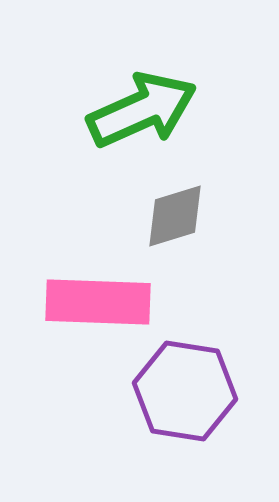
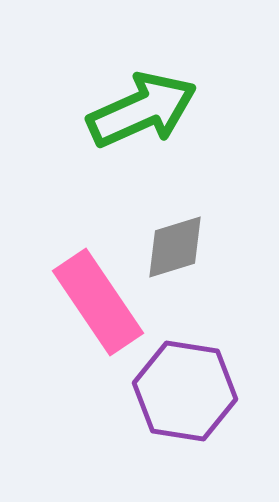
gray diamond: moved 31 px down
pink rectangle: rotated 54 degrees clockwise
